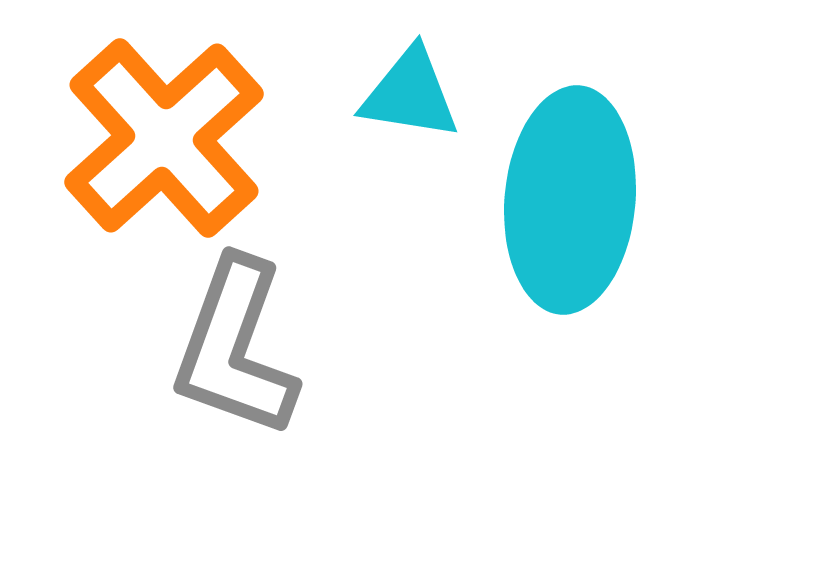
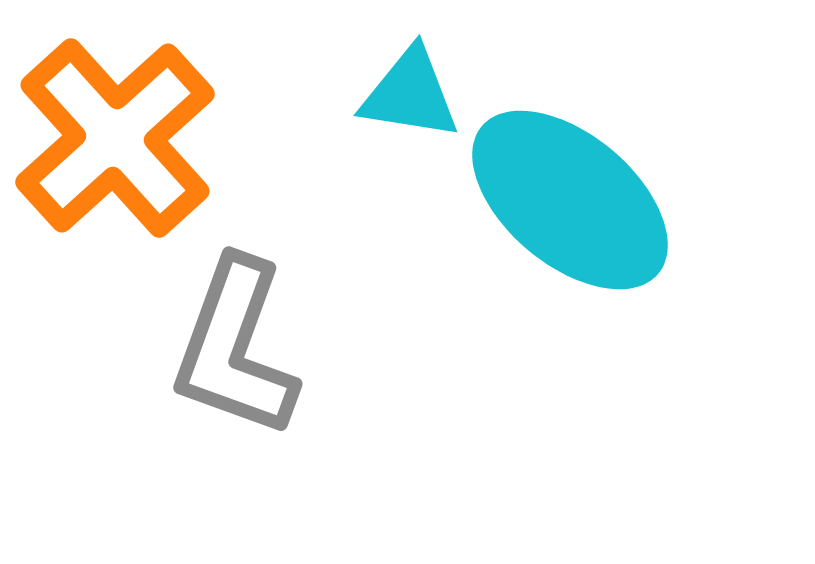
orange cross: moved 49 px left
cyan ellipse: rotated 55 degrees counterclockwise
